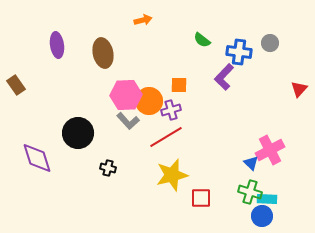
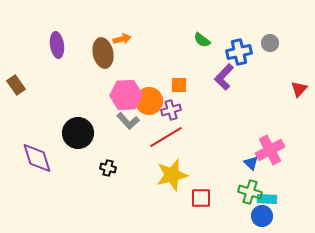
orange arrow: moved 21 px left, 19 px down
blue cross: rotated 20 degrees counterclockwise
